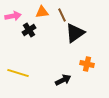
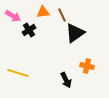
orange triangle: moved 1 px right
pink arrow: rotated 42 degrees clockwise
orange cross: moved 2 px down
black arrow: moved 3 px right; rotated 91 degrees clockwise
